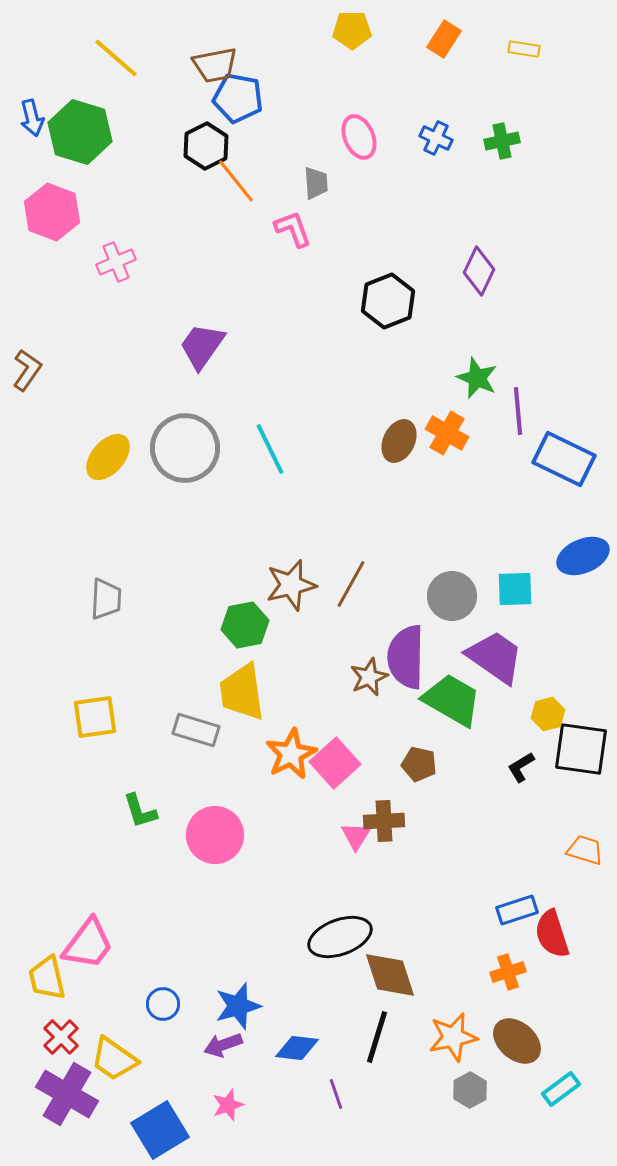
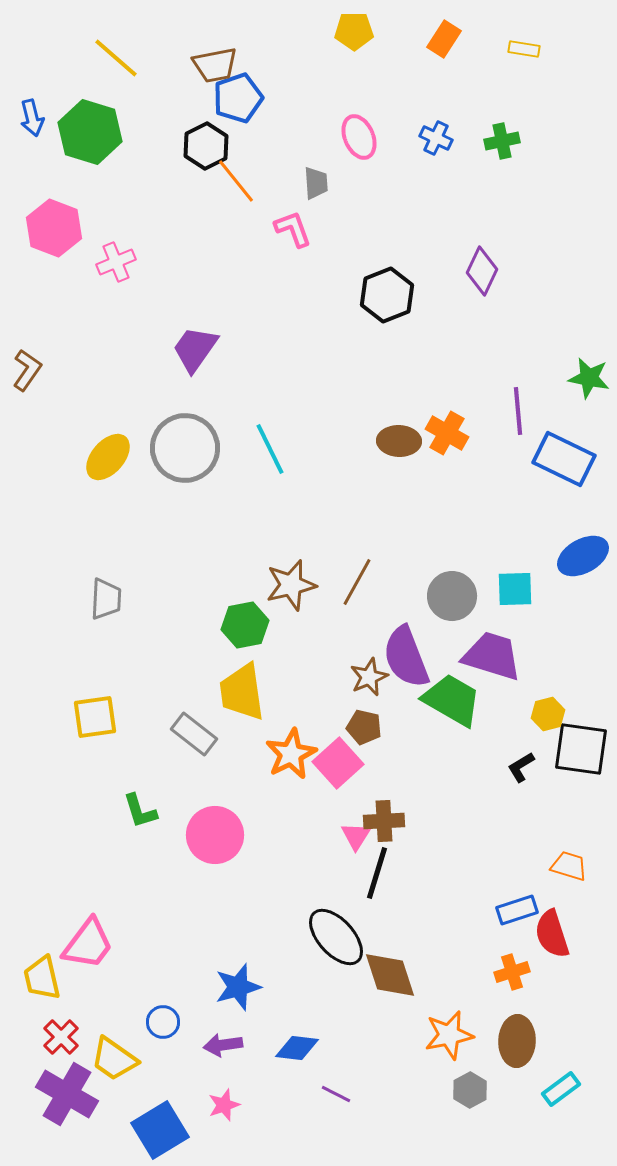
yellow pentagon at (352, 30): moved 2 px right, 1 px down
blue pentagon at (238, 98): rotated 30 degrees counterclockwise
green hexagon at (80, 132): moved 10 px right
pink hexagon at (52, 212): moved 2 px right, 16 px down
purple diamond at (479, 271): moved 3 px right
black hexagon at (388, 301): moved 1 px left, 6 px up
purple trapezoid at (202, 346): moved 7 px left, 3 px down
green star at (477, 378): moved 112 px right; rotated 12 degrees counterclockwise
brown ellipse at (399, 441): rotated 66 degrees clockwise
blue ellipse at (583, 556): rotated 6 degrees counterclockwise
brown line at (351, 584): moved 6 px right, 2 px up
purple semicircle at (406, 657): rotated 22 degrees counterclockwise
purple trapezoid at (495, 657): moved 3 px left, 1 px up; rotated 18 degrees counterclockwise
gray rectangle at (196, 730): moved 2 px left, 4 px down; rotated 21 degrees clockwise
pink square at (335, 763): moved 3 px right
brown pentagon at (419, 764): moved 55 px left, 37 px up
orange trapezoid at (585, 850): moved 16 px left, 16 px down
black ellipse at (340, 937): moved 4 px left; rotated 68 degrees clockwise
orange cross at (508, 972): moved 4 px right
yellow trapezoid at (47, 978): moved 5 px left
blue circle at (163, 1004): moved 18 px down
blue star at (238, 1006): moved 19 px up
black line at (377, 1037): moved 164 px up
orange star at (453, 1037): moved 4 px left, 2 px up
brown ellipse at (517, 1041): rotated 51 degrees clockwise
purple arrow at (223, 1045): rotated 12 degrees clockwise
purple line at (336, 1094): rotated 44 degrees counterclockwise
pink star at (228, 1105): moved 4 px left
